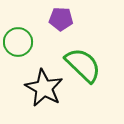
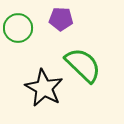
green circle: moved 14 px up
